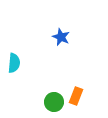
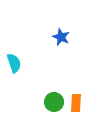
cyan semicircle: rotated 24 degrees counterclockwise
orange rectangle: moved 7 px down; rotated 18 degrees counterclockwise
